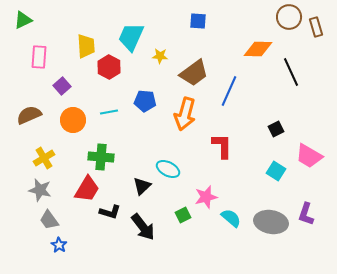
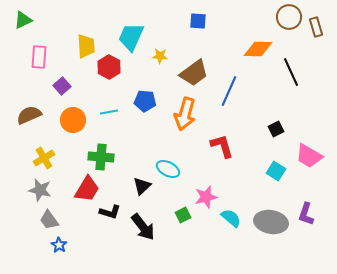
red L-shape: rotated 16 degrees counterclockwise
